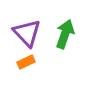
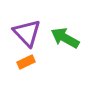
green arrow: moved 4 px down; rotated 80 degrees counterclockwise
